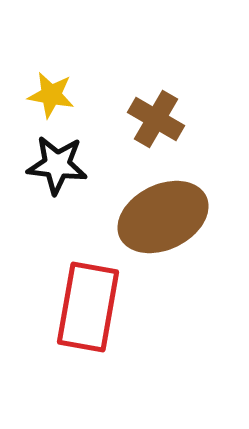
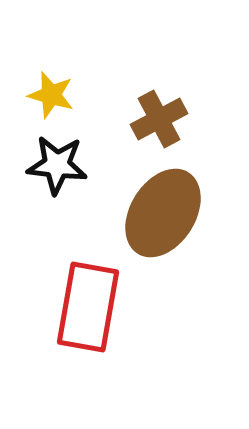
yellow star: rotated 6 degrees clockwise
brown cross: moved 3 px right; rotated 32 degrees clockwise
brown ellipse: moved 4 px up; rotated 32 degrees counterclockwise
